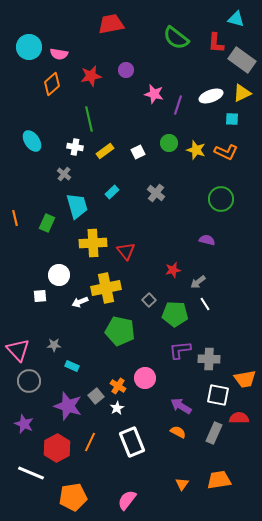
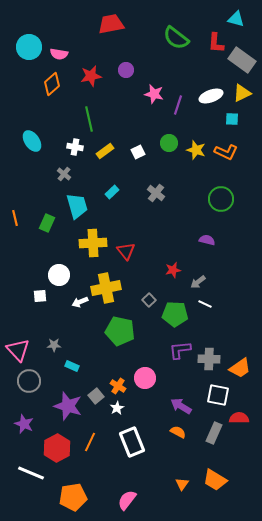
white line at (205, 304): rotated 32 degrees counterclockwise
orange trapezoid at (245, 379): moved 5 px left, 11 px up; rotated 25 degrees counterclockwise
orange trapezoid at (219, 480): moved 4 px left; rotated 140 degrees counterclockwise
